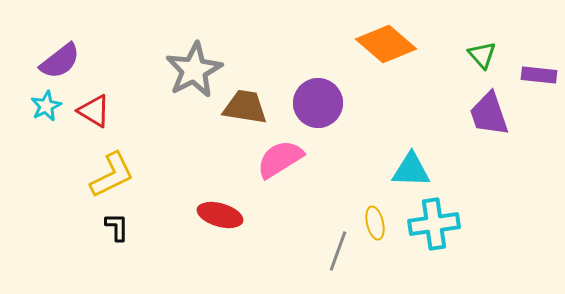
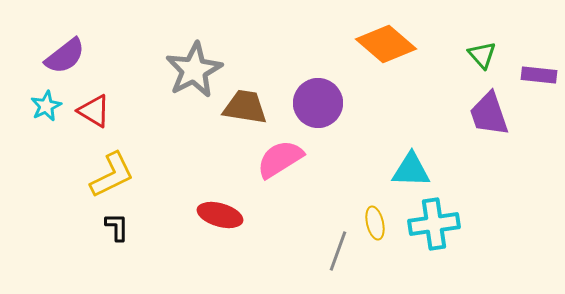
purple semicircle: moved 5 px right, 5 px up
